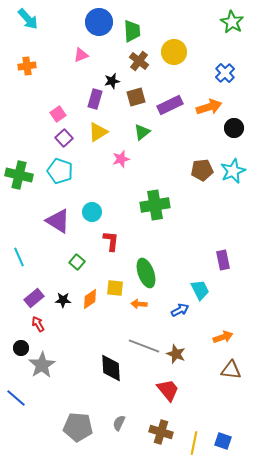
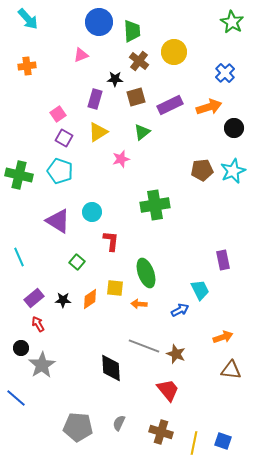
black star at (112, 81): moved 3 px right, 2 px up; rotated 14 degrees clockwise
purple square at (64, 138): rotated 18 degrees counterclockwise
